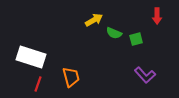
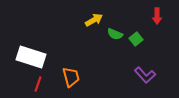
green semicircle: moved 1 px right, 1 px down
green square: rotated 24 degrees counterclockwise
